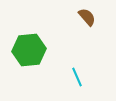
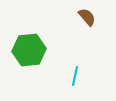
cyan line: moved 2 px left, 1 px up; rotated 36 degrees clockwise
